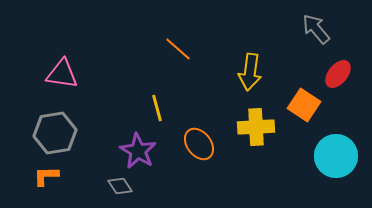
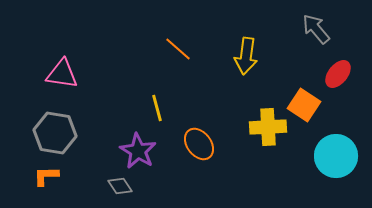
yellow arrow: moved 4 px left, 16 px up
yellow cross: moved 12 px right
gray hexagon: rotated 18 degrees clockwise
